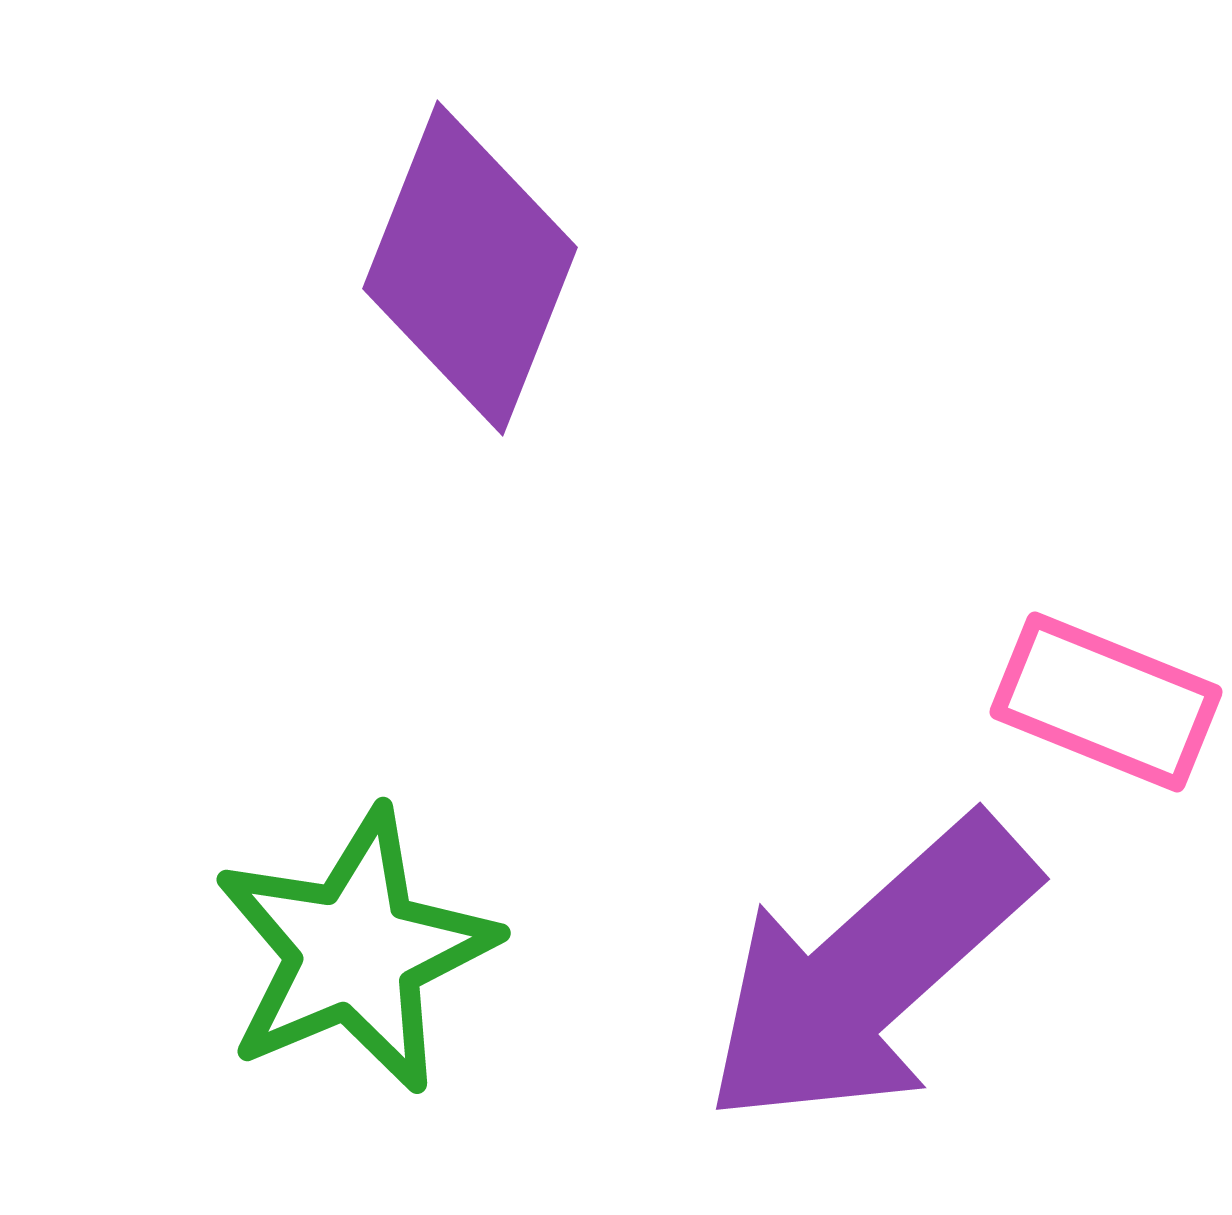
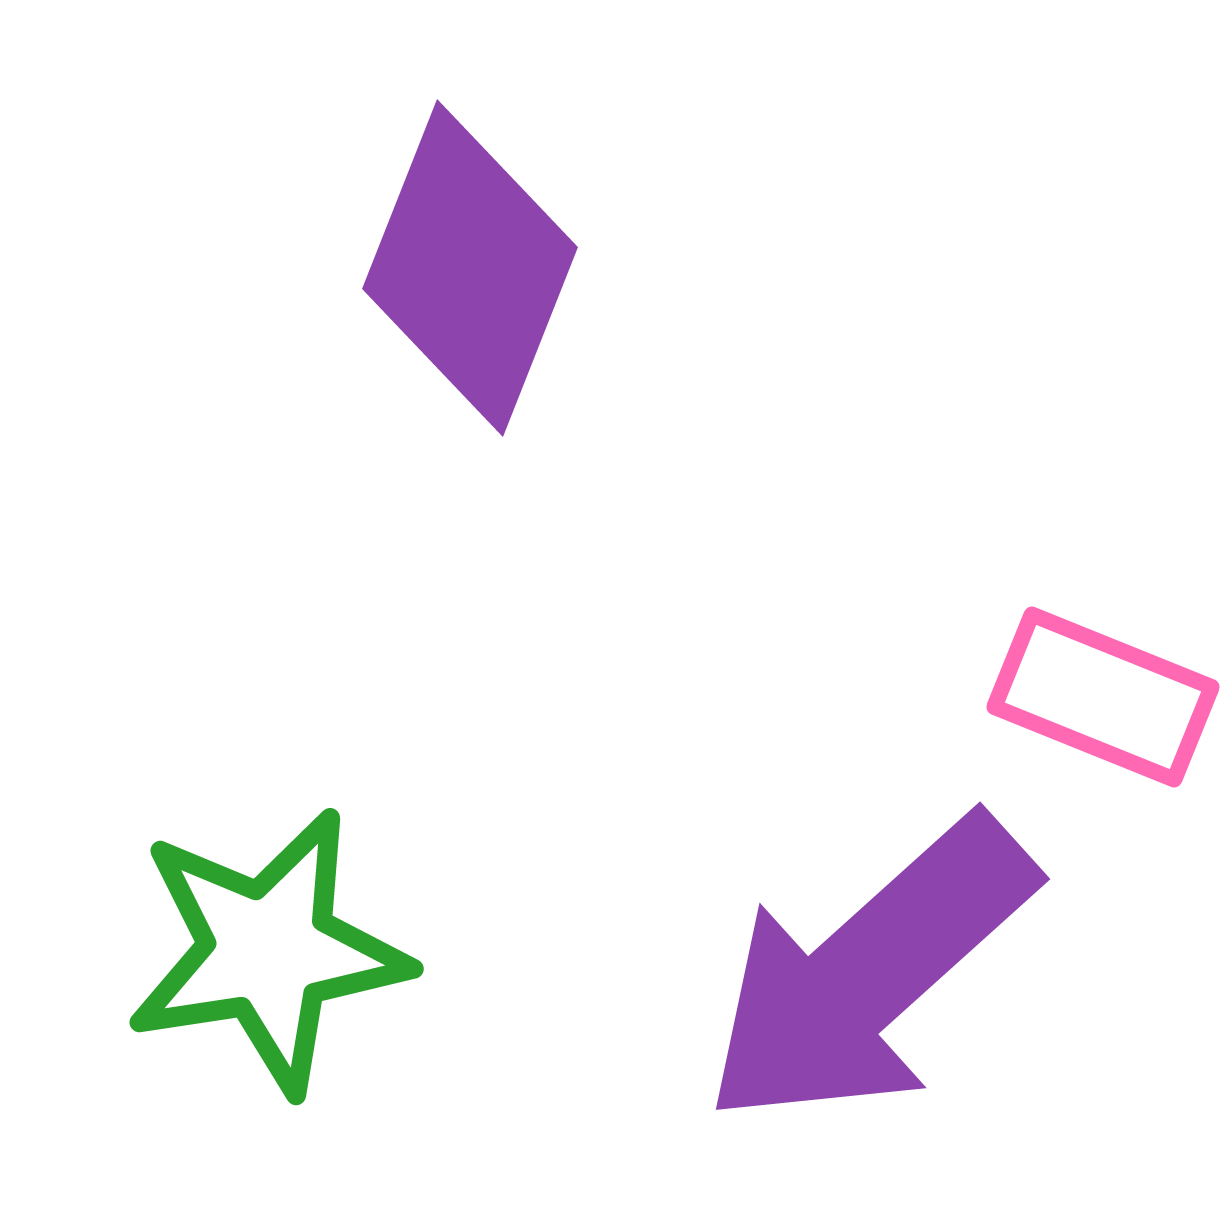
pink rectangle: moved 3 px left, 5 px up
green star: moved 87 px left; rotated 14 degrees clockwise
